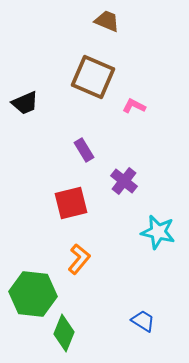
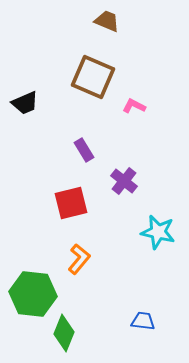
blue trapezoid: rotated 25 degrees counterclockwise
